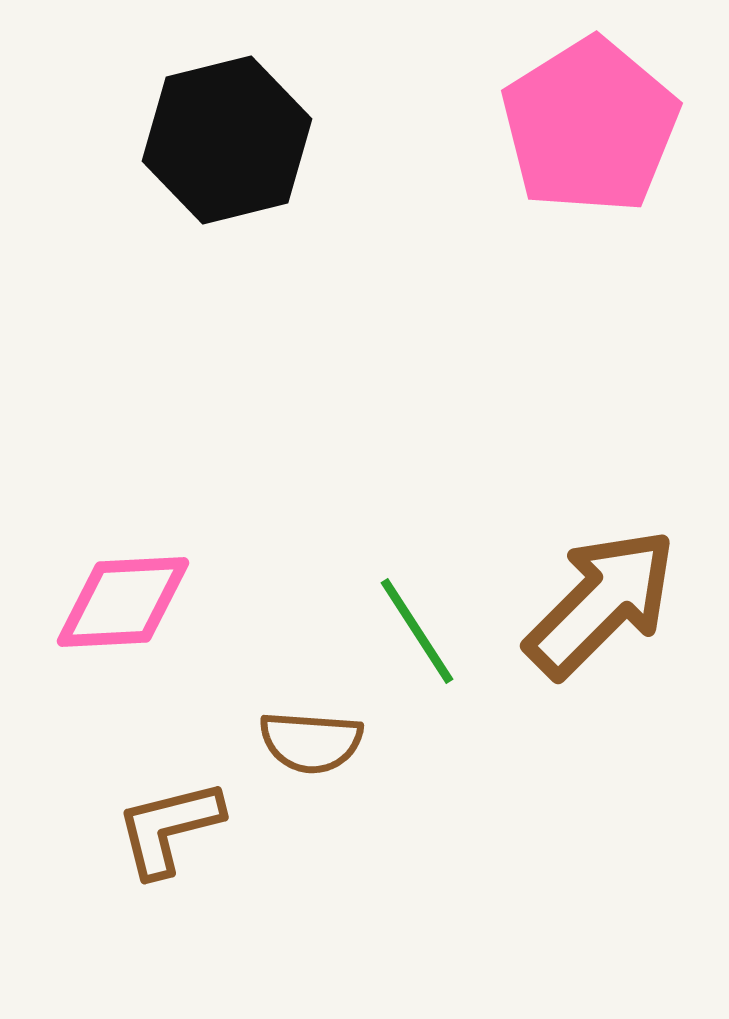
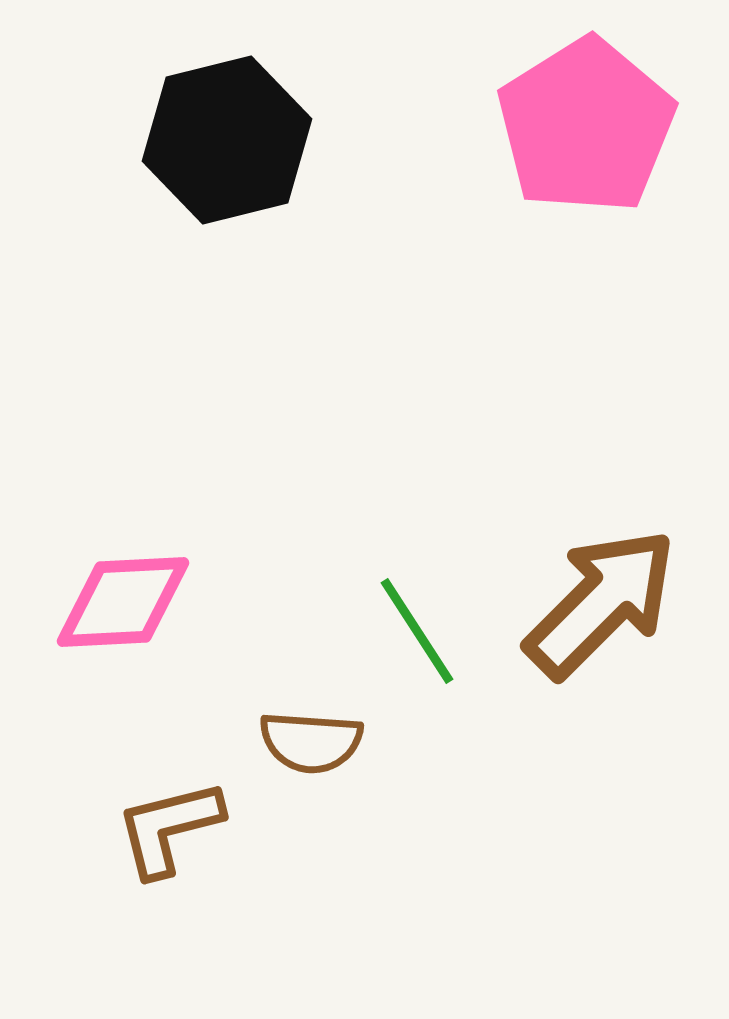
pink pentagon: moved 4 px left
